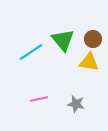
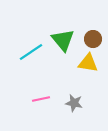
yellow triangle: moved 1 px left, 1 px down
pink line: moved 2 px right
gray star: moved 2 px left, 1 px up
